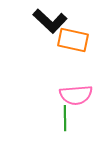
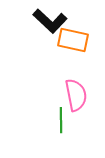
pink semicircle: rotated 96 degrees counterclockwise
green line: moved 4 px left, 2 px down
